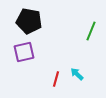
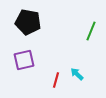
black pentagon: moved 1 px left, 1 px down
purple square: moved 8 px down
red line: moved 1 px down
